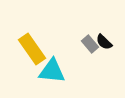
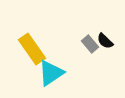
black semicircle: moved 1 px right, 1 px up
cyan triangle: moved 1 px left, 2 px down; rotated 40 degrees counterclockwise
